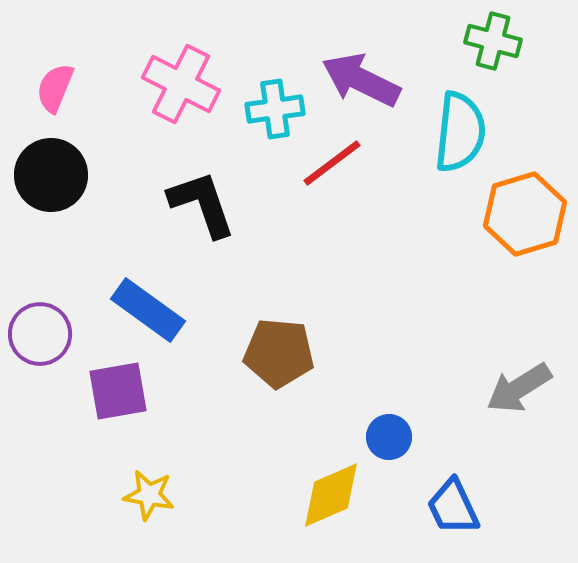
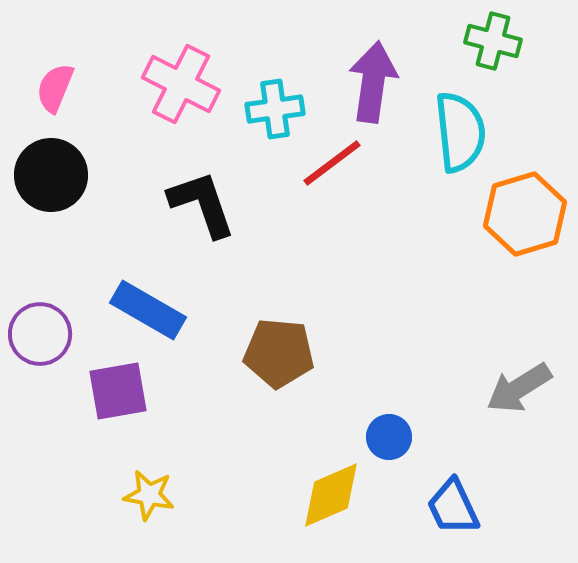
purple arrow: moved 12 px right, 2 px down; rotated 72 degrees clockwise
cyan semicircle: rotated 12 degrees counterclockwise
blue rectangle: rotated 6 degrees counterclockwise
